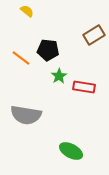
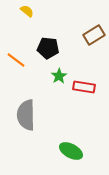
black pentagon: moved 2 px up
orange line: moved 5 px left, 2 px down
gray semicircle: rotated 80 degrees clockwise
